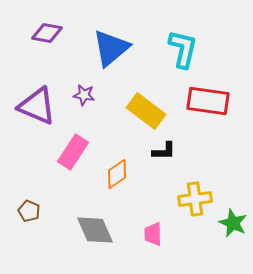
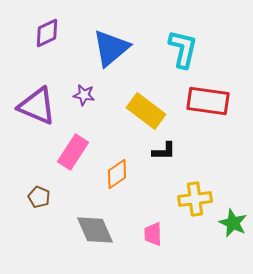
purple diamond: rotated 36 degrees counterclockwise
brown pentagon: moved 10 px right, 14 px up
